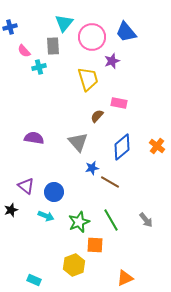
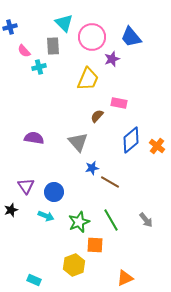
cyan triangle: rotated 24 degrees counterclockwise
blue trapezoid: moved 5 px right, 5 px down
purple star: moved 2 px up
yellow trapezoid: rotated 40 degrees clockwise
blue diamond: moved 9 px right, 7 px up
purple triangle: rotated 18 degrees clockwise
